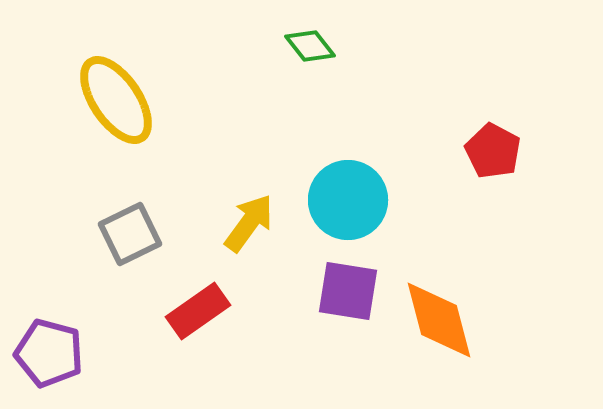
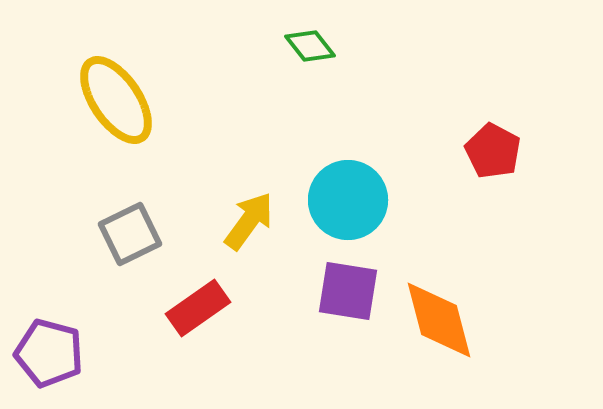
yellow arrow: moved 2 px up
red rectangle: moved 3 px up
